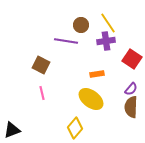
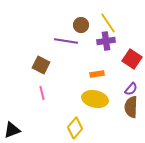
yellow ellipse: moved 4 px right; rotated 25 degrees counterclockwise
